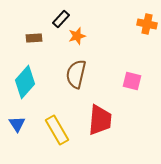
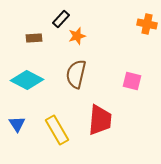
cyan diamond: moved 2 px right, 2 px up; rotated 76 degrees clockwise
